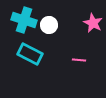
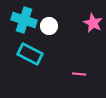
white circle: moved 1 px down
pink line: moved 14 px down
